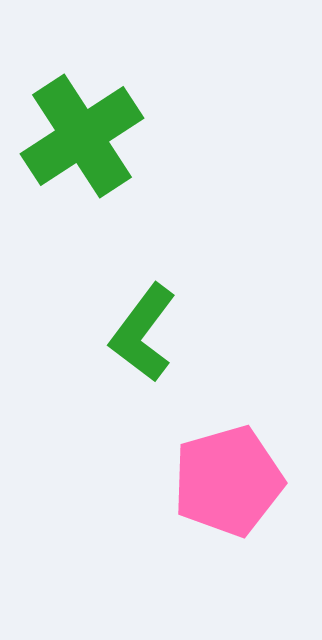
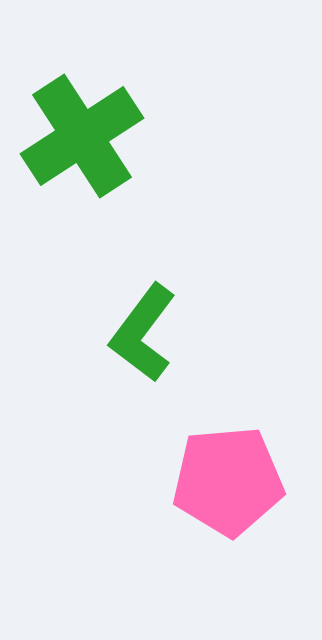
pink pentagon: rotated 11 degrees clockwise
